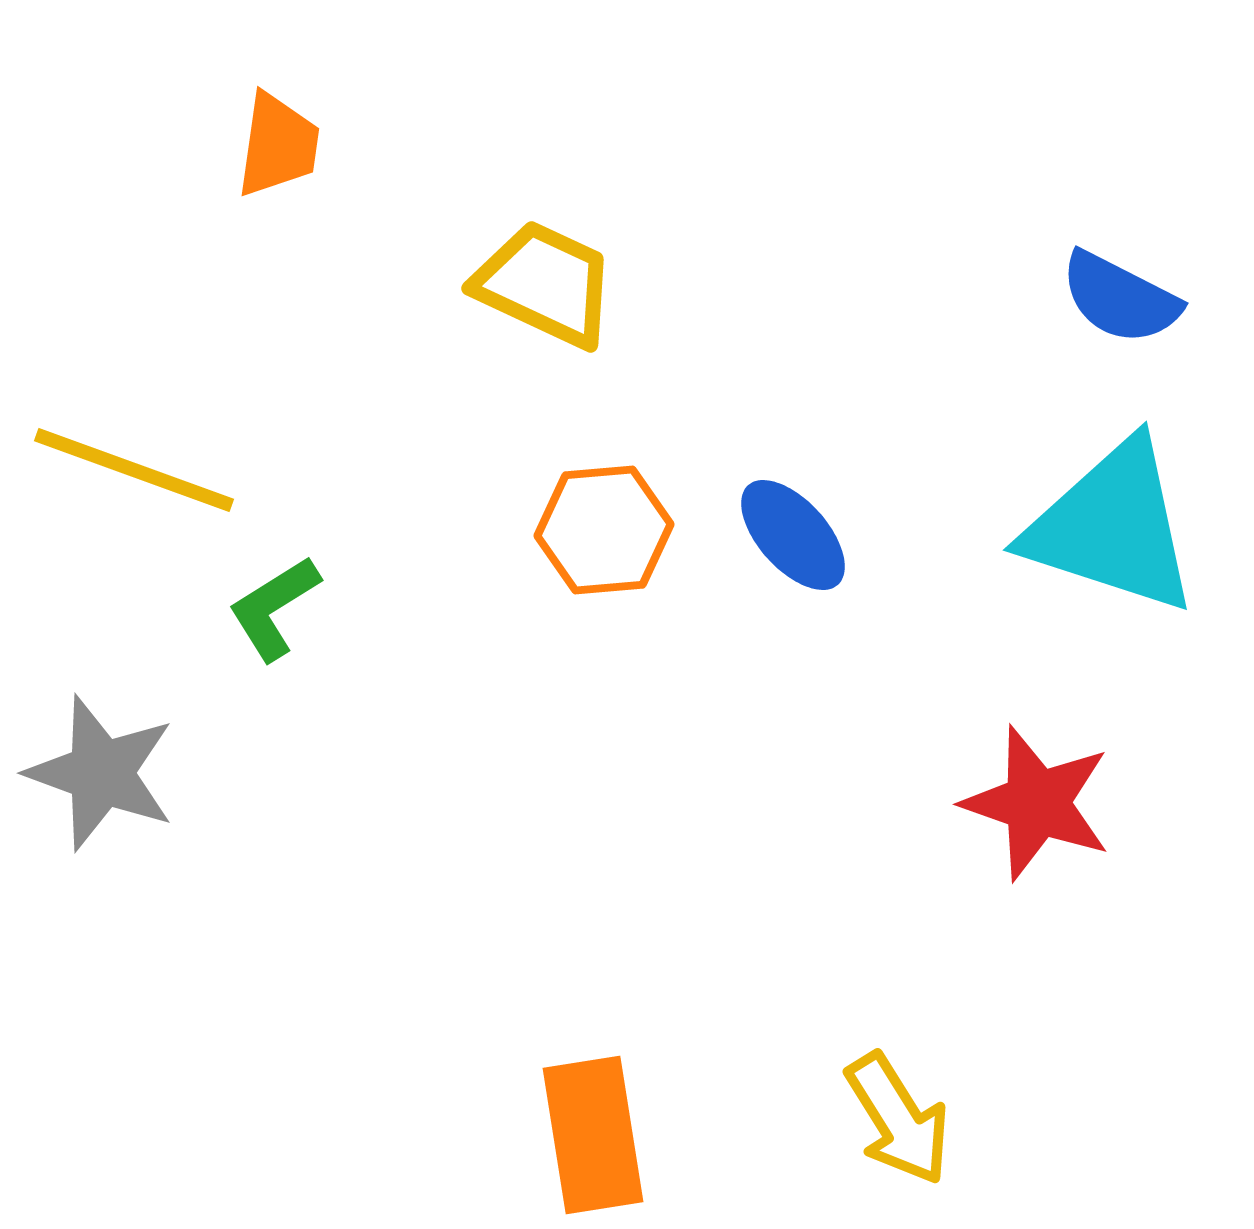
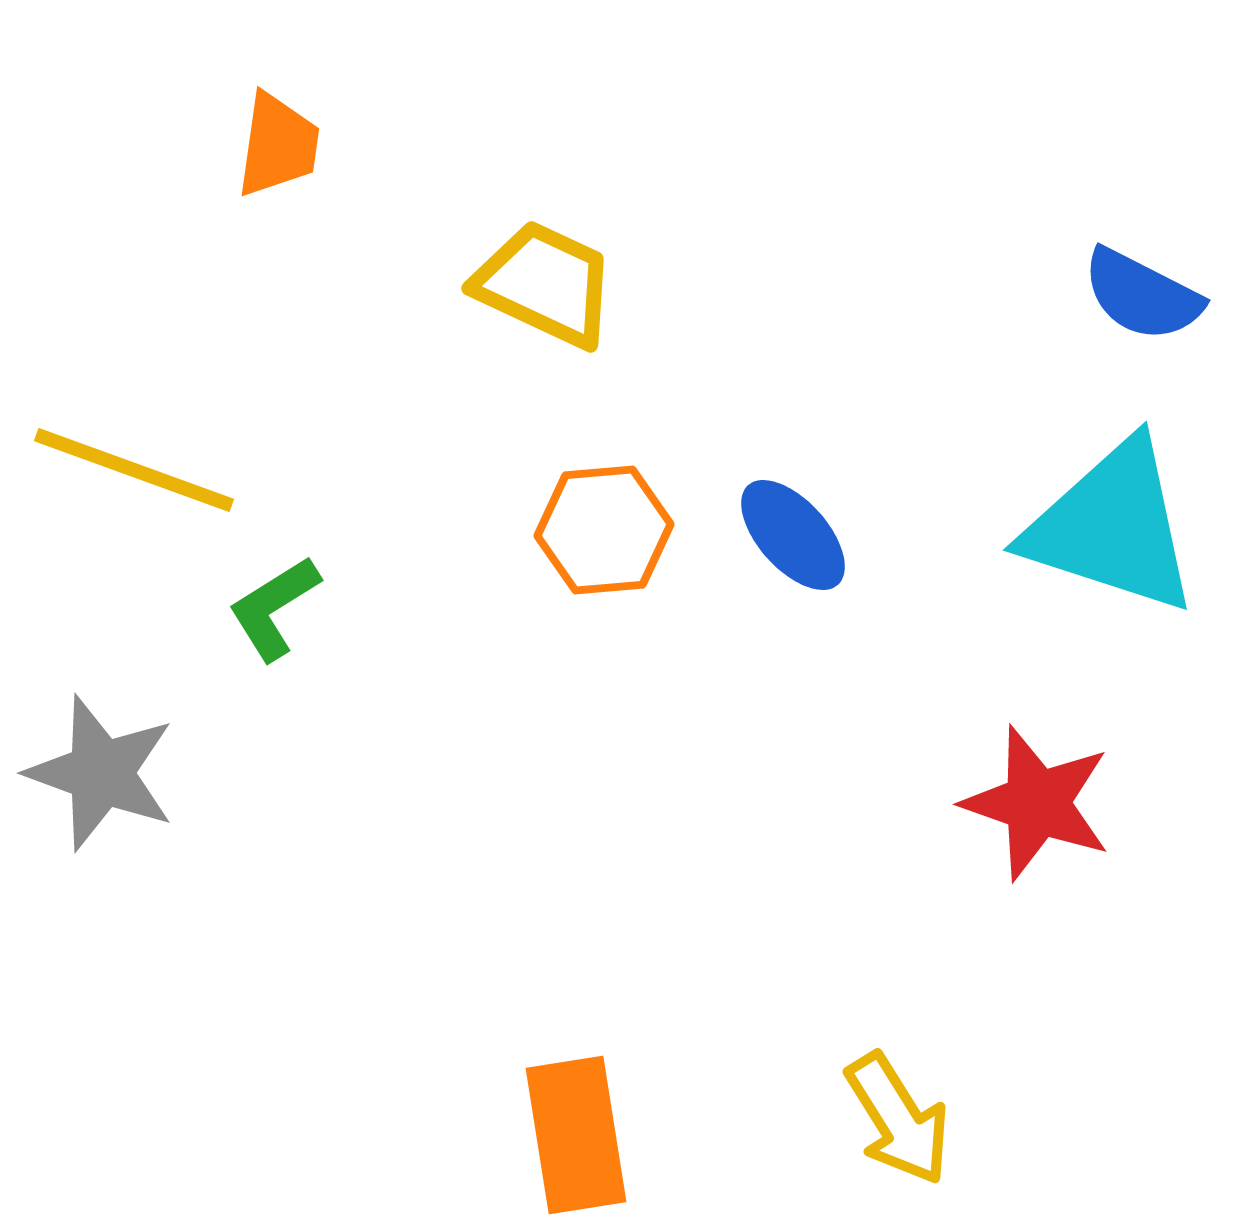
blue semicircle: moved 22 px right, 3 px up
orange rectangle: moved 17 px left
